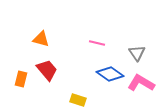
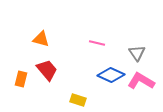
blue diamond: moved 1 px right, 1 px down; rotated 12 degrees counterclockwise
pink L-shape: moved 2 px up
